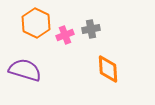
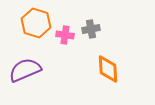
orange hexagon: rotated 8 degrees counterclockwise
pink cross: rotated 30 degrees clockwise
purple semicircle: rotated 40 degrees counterclockwise
